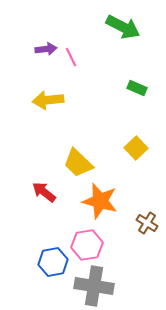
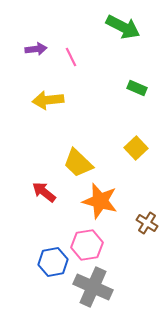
purple arrow: moved 10 px left
gray cross: moved 1 px left, 1 px down; rotated 15 degrees clockwise
